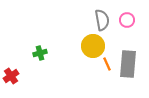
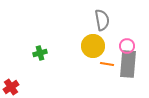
pink circle: moved 26 px down
orange line: rotated 56 degrees counterclockwise
red cross: moved 11 px down
